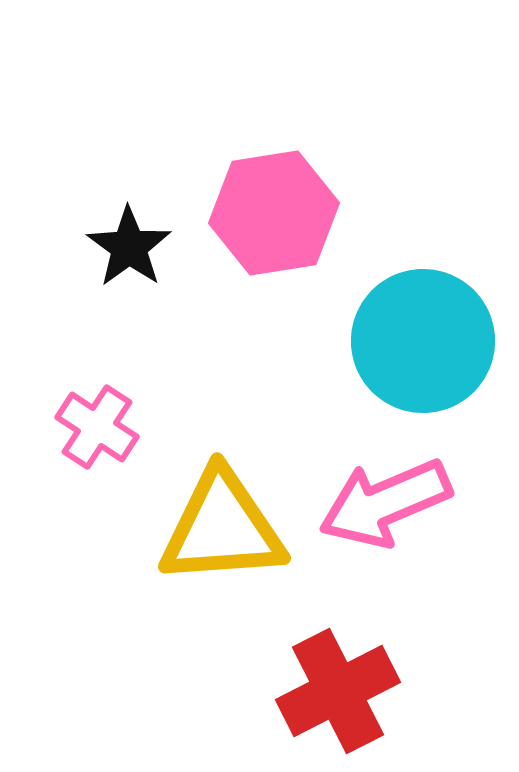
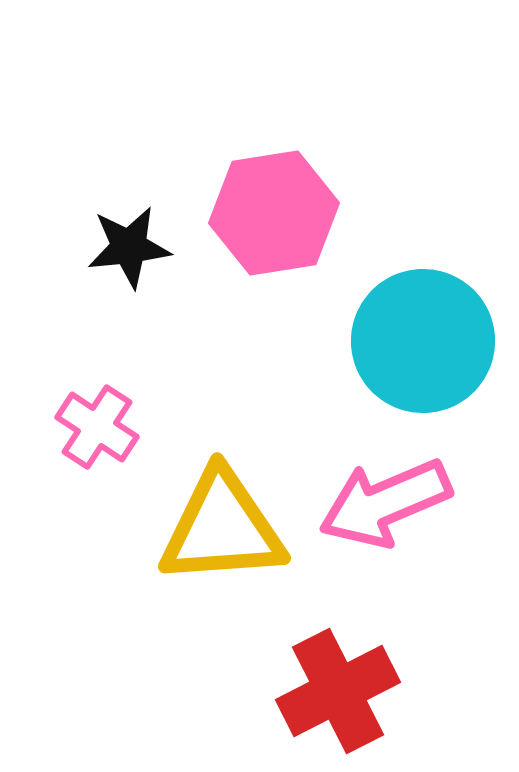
black star: rotated 30 degrees clockwise
